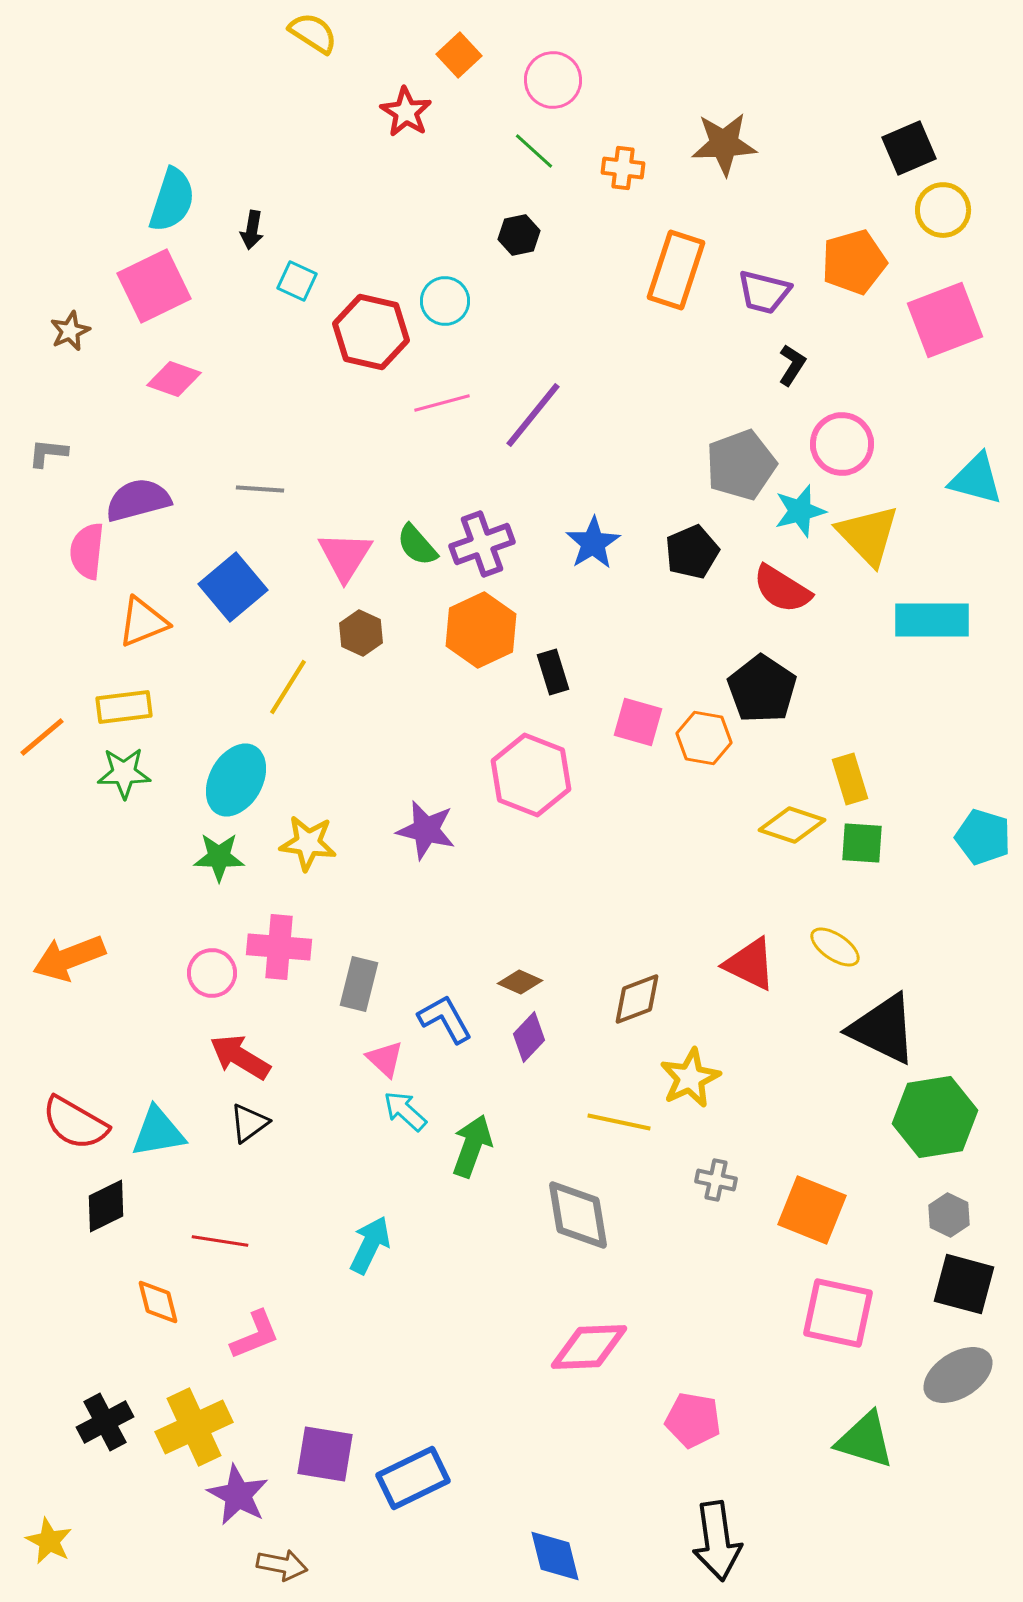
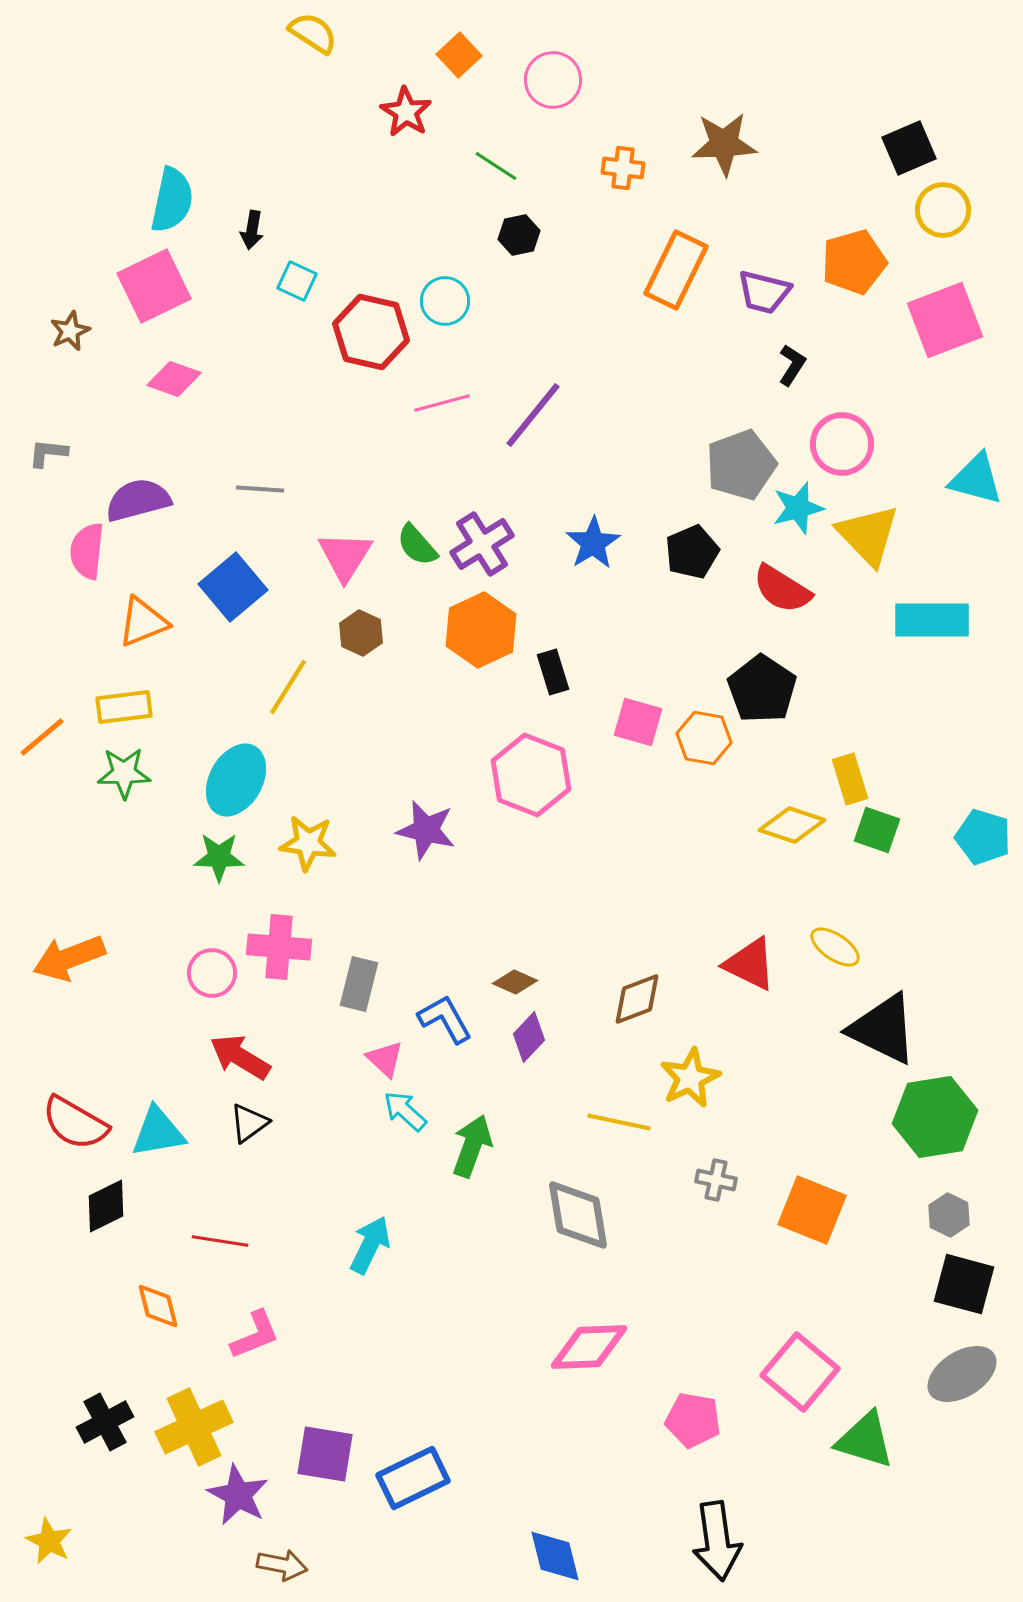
green line at (534, 151): moved 38 px left, 15 px down; rotated 9 degrees counterclockwise
cyan semicircle at (172, 200): rotated 6 degrees counterclockwise
orange rectangle at (676, 270): rotated 8 degrees clockwise
cyan star at (800, 511): moved 2 px left, 3 px up
purple cross at (482, 544): rotated 12 degrees counterclockwise
green square at (862, 843): moved 15 px right, 13 px up; rotated 15 degrees clockwise
brown diamond at (520, 982): moved 5 px left
orange diamond at (158, 1302): moved 4 px down
pink square at (838, 1313): moved 38 px left, 59 px down; rotated 28 degrees clockwise
gray ellipse at (958, 1375): moved 4 px right, 1 px up
